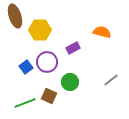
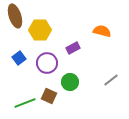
orange semicircle: moved 1 px up
purple circle: moved 1 px down
blue square: moved 7 px left, 9 px up
